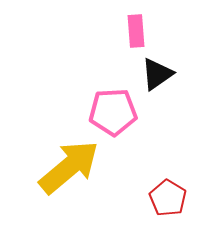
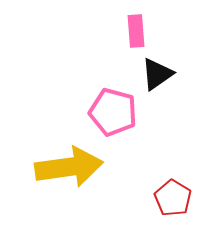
pink pentagon: rotated 18 degrees clockwise
yellow arrow: rotated 32 degrees clockwise
red pentagon: moved 5 px right
